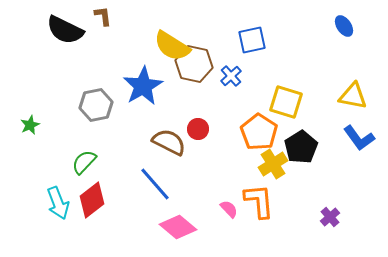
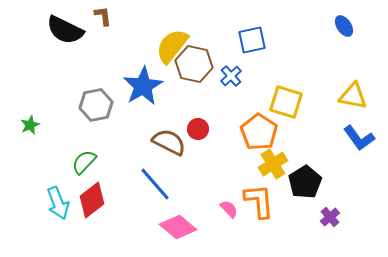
yellow semicircle: rotated 96 degrees clockwise
black pentagon: moved 4 px right, 35 px down
